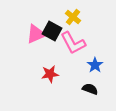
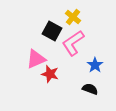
pink triangle: moved 25 px down
pink L-shape: rotated 84 degrees clockwise
red star: rotated 24 degrees clockwise
